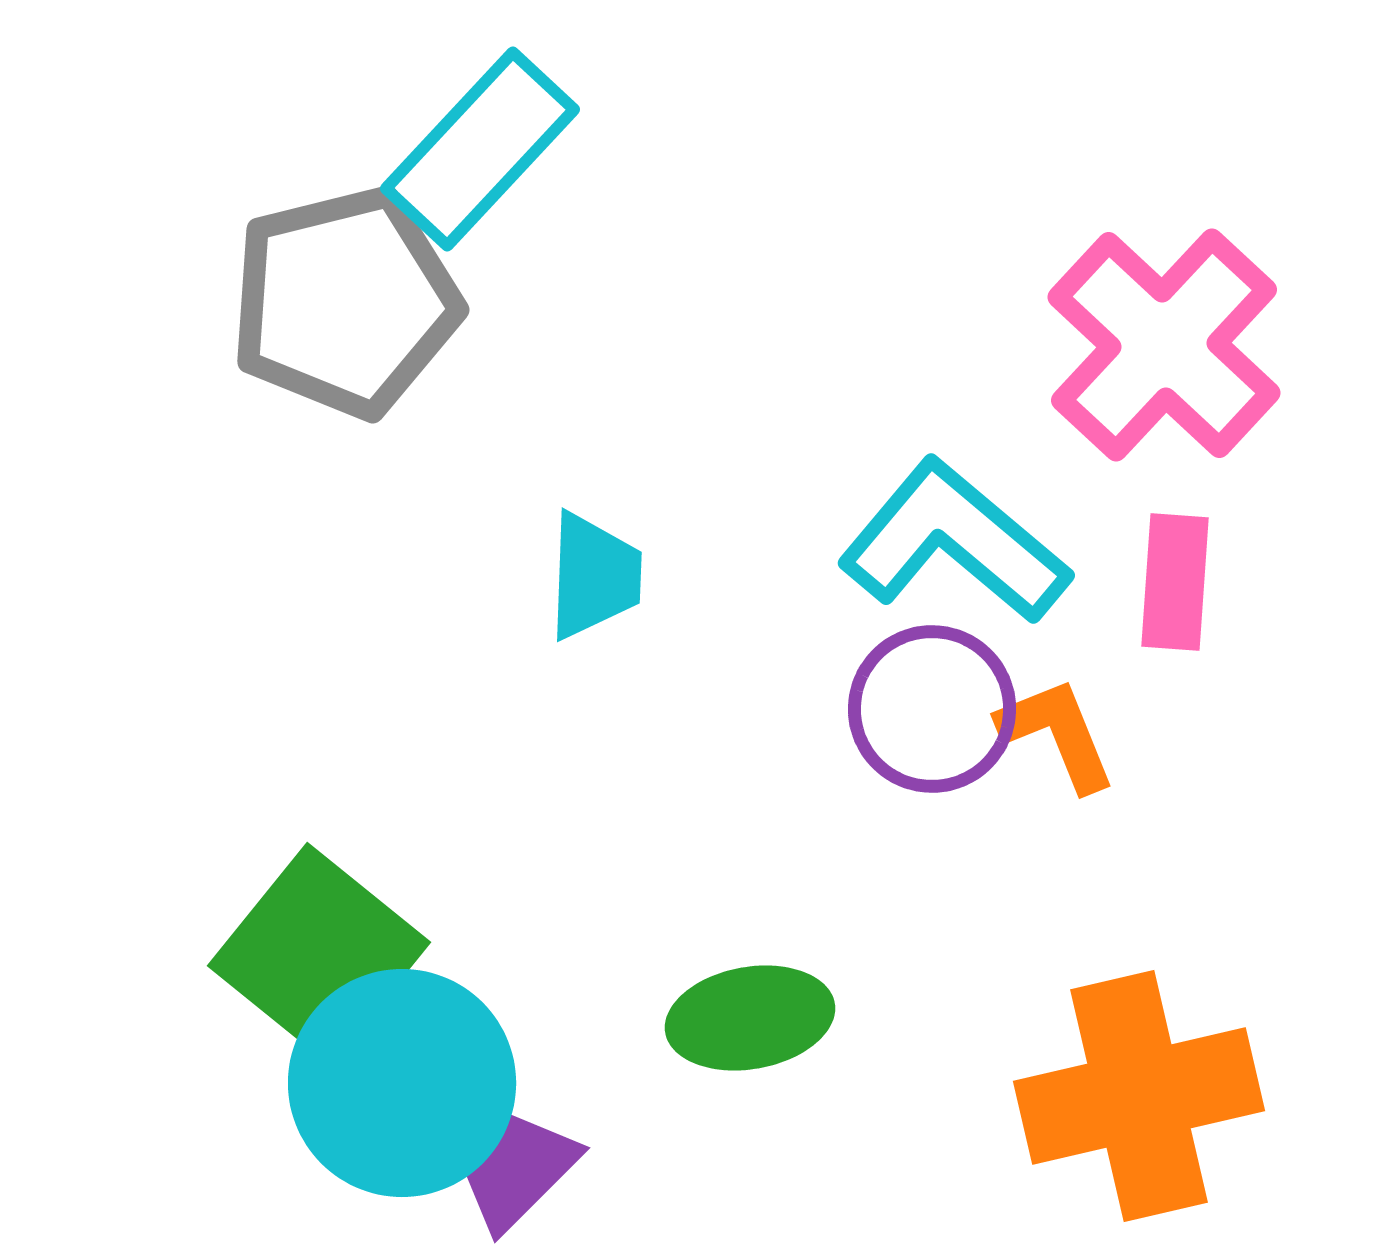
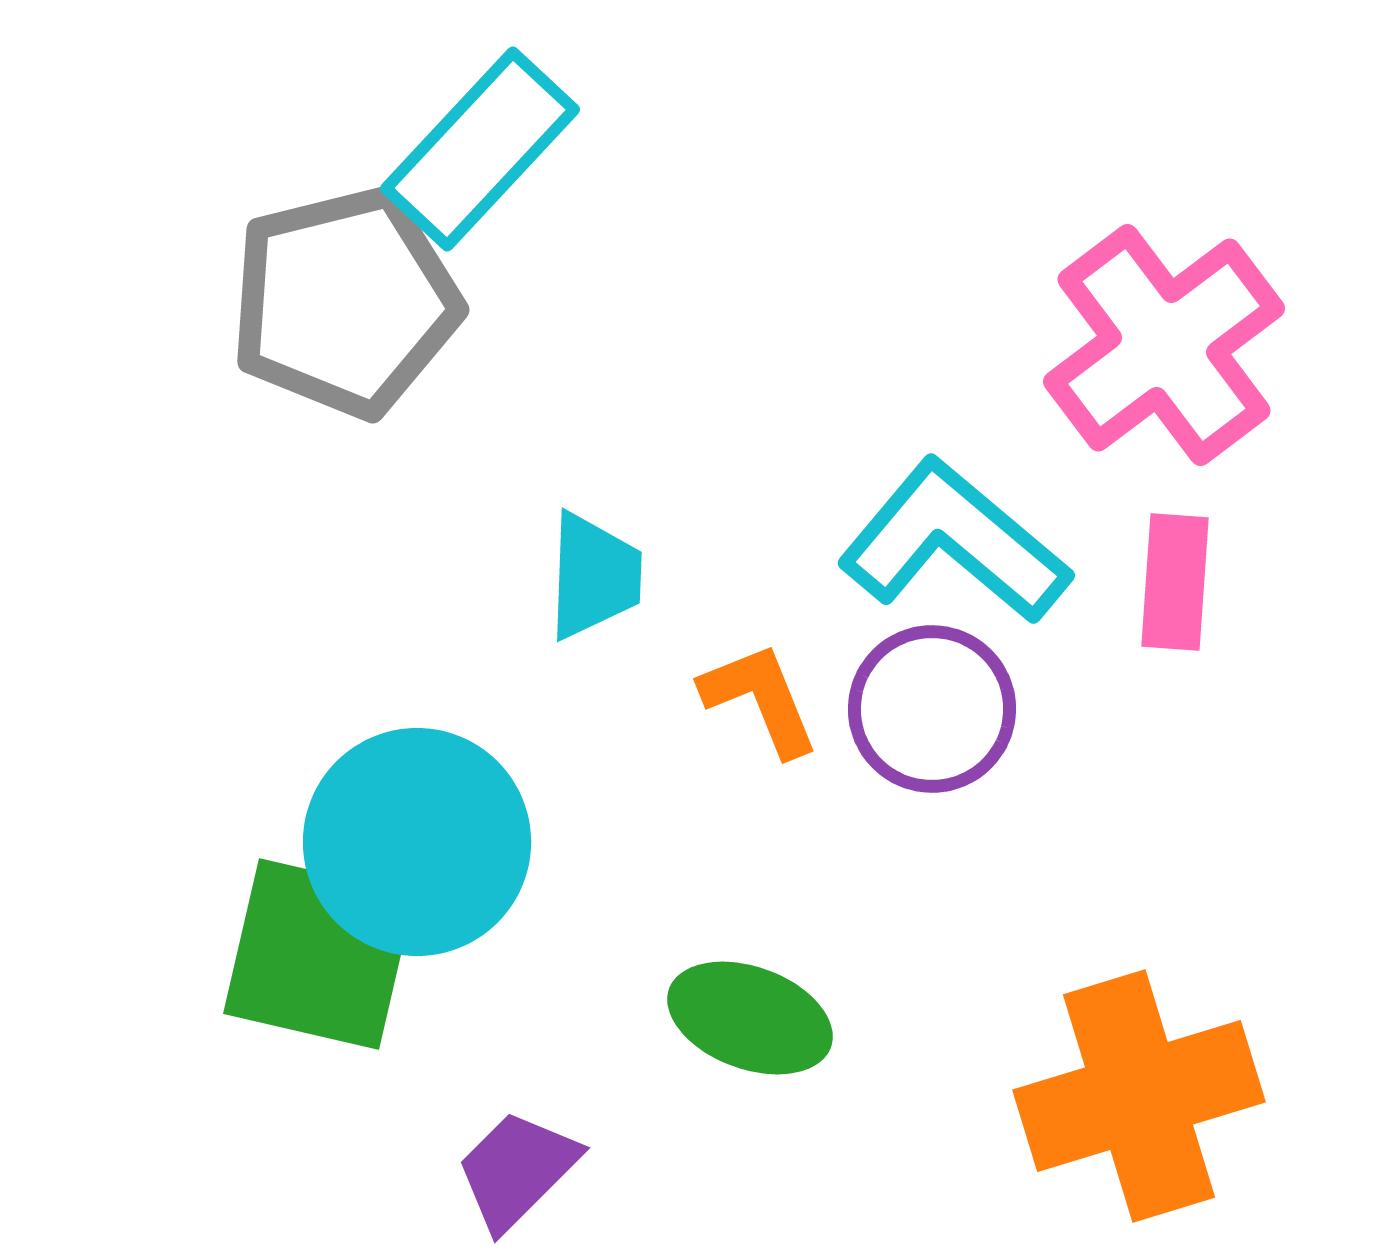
pink cross: rotated 10 degrees clockwise
orange L-shape: moved 297 px left, 35 px up
green square: rotated 26 degrees counterclockwise
green ellipse: rotated 30 degrees clockwise
cyan circle: moved 15 px right, 241 px up
orange cross: rotated 4 degrees counterclockwise
